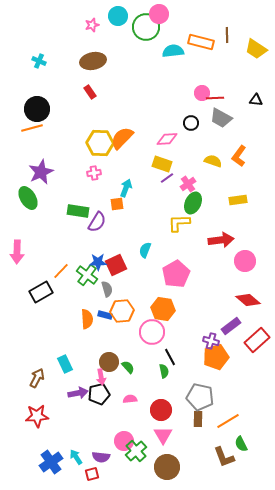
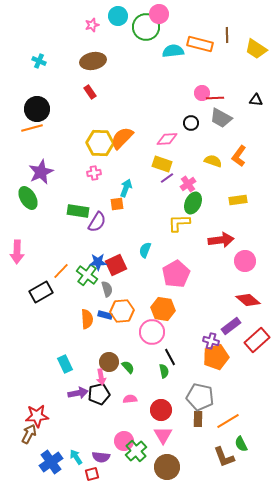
orange rectangle at (201, 42): moved 1 px left, 2 px down
brown arrow at (37, 378): moved 8 px left, 56 px down
